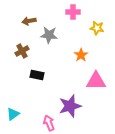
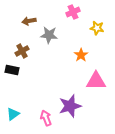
pink cross: rotated 24 degrees counterclockwise
black rectangle: moved 25 px left, 5 px up
pink arrow: moved 3 px left, 5 px up
